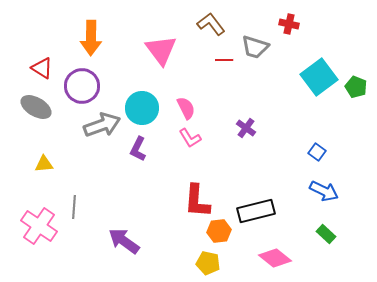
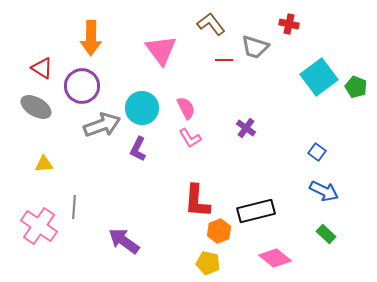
orange hexagon: rotated 15 degrees counterclockwise
